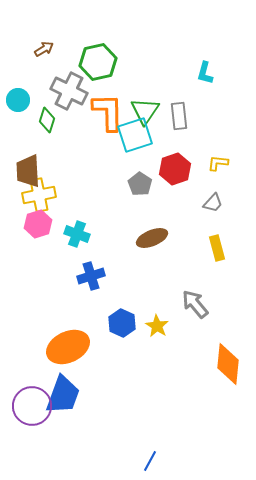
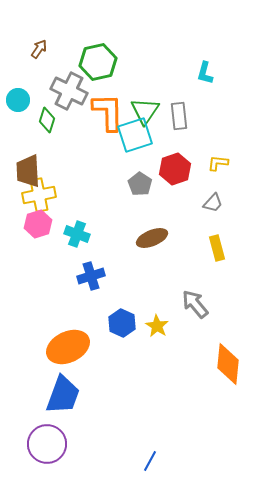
brown arrow: moved 5 px left; rotated 24 degrees counterclockwise
purple circle: moved 15 px right, 38 px down
